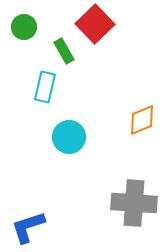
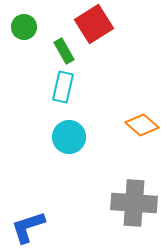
red square: moved 1 px left; rotated 12 degrees clockwise
cyan rectangle: moved 18 px right
orange diamond: moved 5 px down; rotated 64 degrees clockwise
